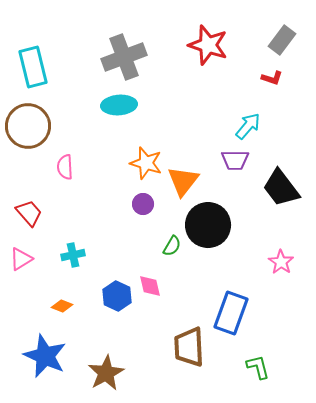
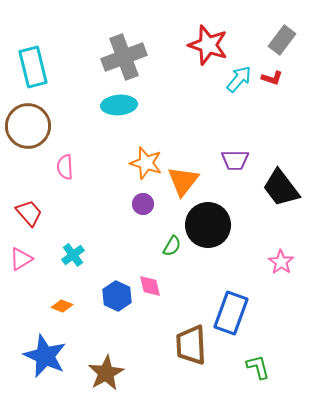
cyan arrow: moved 9 px left, 47 px up
cyan cross: rotated 25 degrees counterclockwise
brown trapezoid: moved 2 px right, 2 px up
